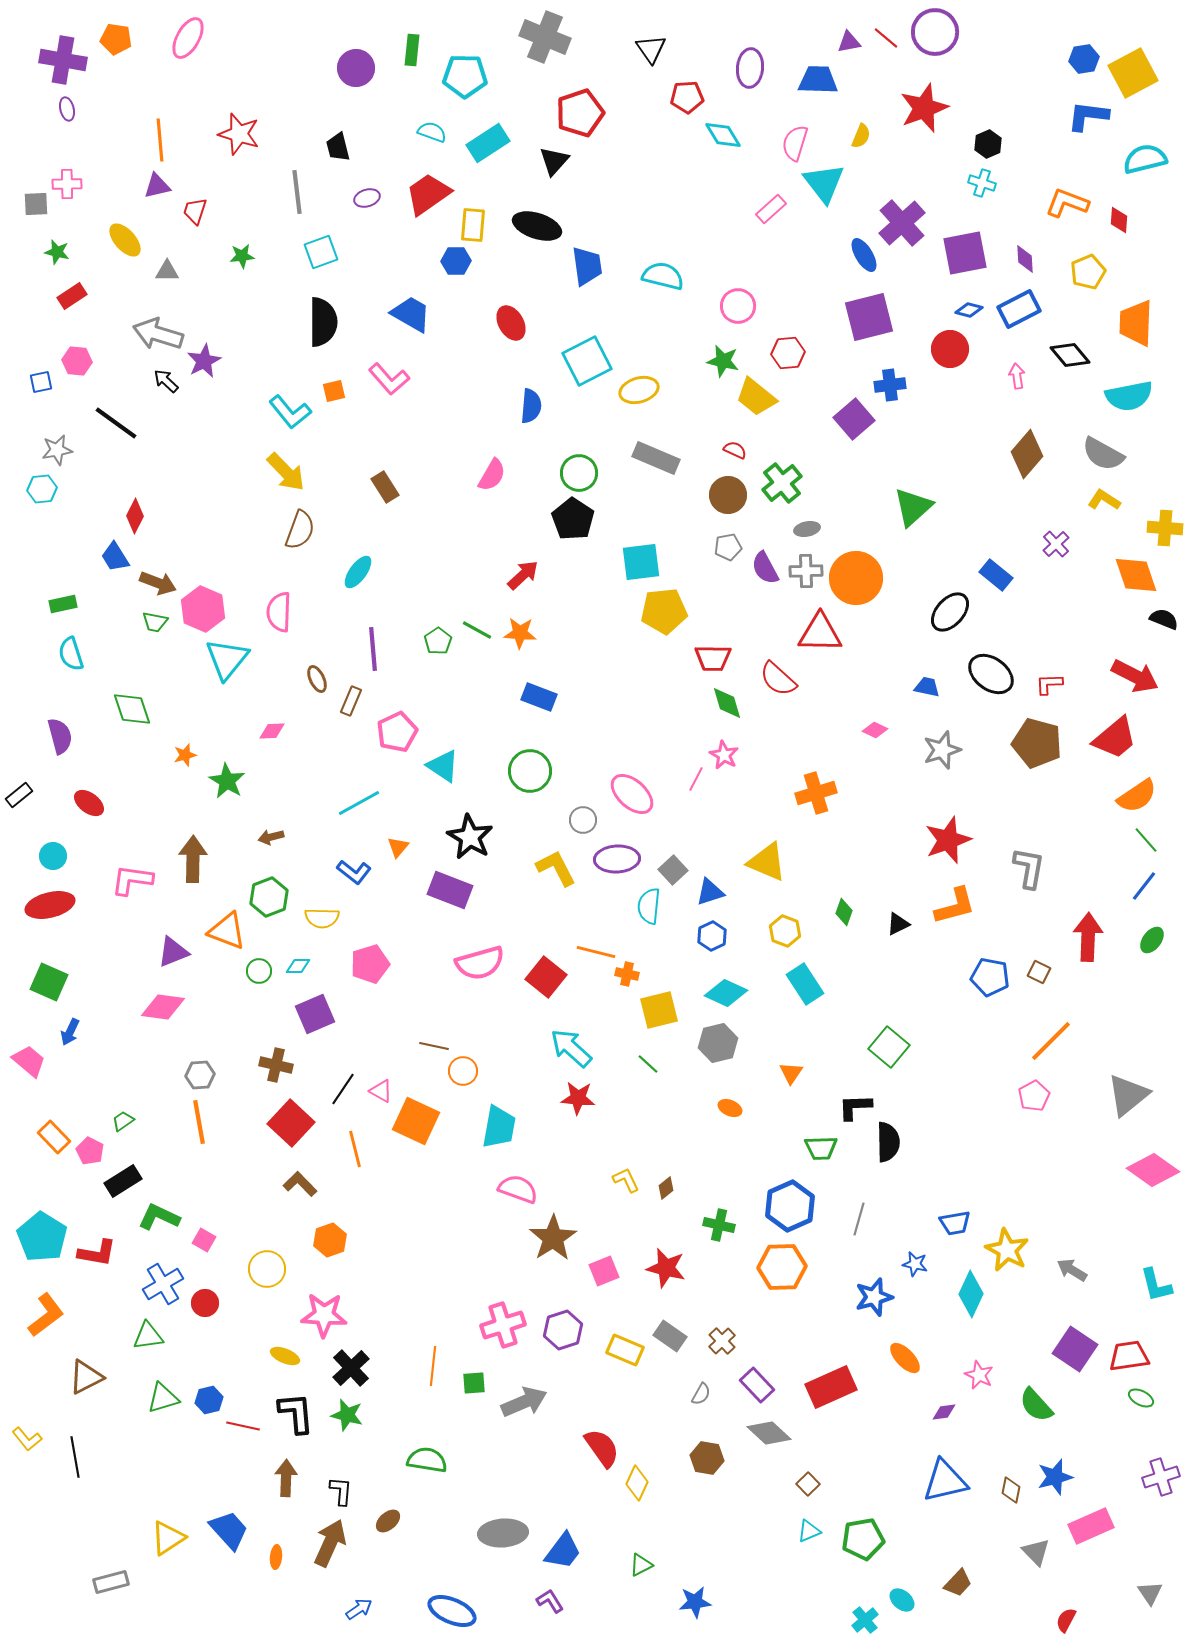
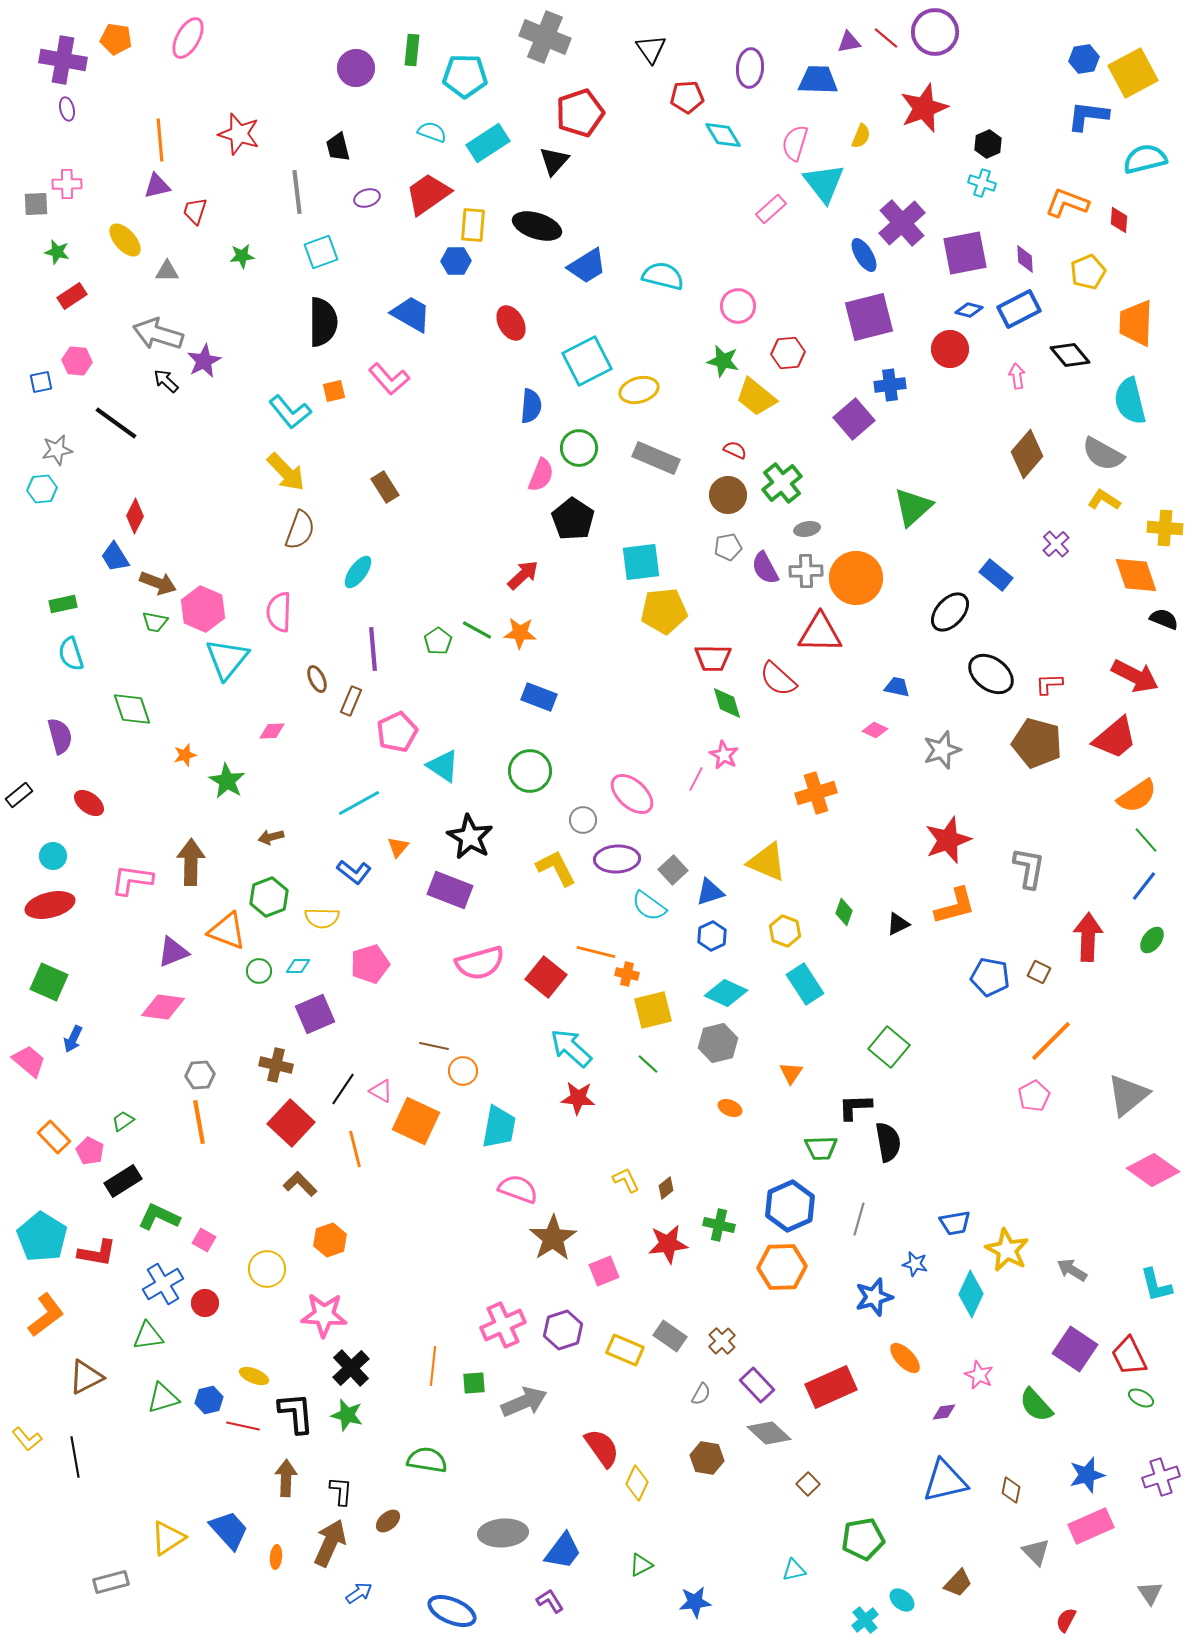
blue trapezoid at (587, 266): rotated 66 degrees clockwise
cyan semicircle at (1129, 396): moved 1 px right, 5 px down; rotated 87 degrees clockwise
green circle at (579, 473): moved 25 px up
pink semicircle at (492, 475): moved 49 px right; rotated 8 degrees counterclockwise
blue trapezoid at (927, 687): moved 30 px left
brown arrow at (193, 859): moved 2 px left, 3 px down
cyan semicircle at (649, 906): rotated 60 degrees counterclockwise
yellow square at (659, 1010): moved 6 px left
blue arrow at (70, 1032): moved 3 px right, 7 px down
black semicircle at (888, 1142): rotated 9 degrees counterclockwise
red star at (666, 1268): moved 2 px right, 24 px up; rotated 21 degrees counterclockwise
pink cross at (503, 1325): rotated 6 degrees counterclockwise
yellow ellipse at (285, 1356): moved 31 px left, 20 px down
red trapezoid at (1129, 1356): rotated 108 degrees counterclockwise
blue star at (1055, 1477): moved 32 px right, 2 px up
cyan triangle at (809, 1531): moved 15 px left, 39 px down; rotated 10 degrees clockwise
blue arrow at (359, 1609): moved 16 px up
